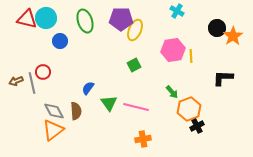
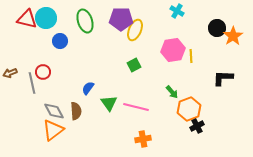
brown arrow: moved 6 px left, 8 px up
